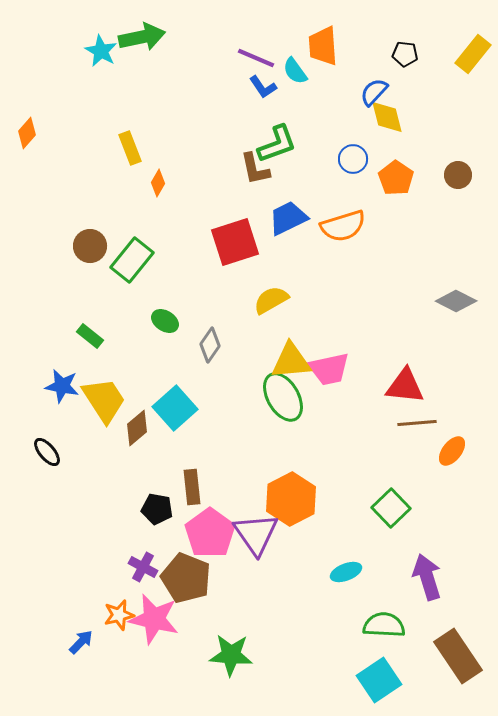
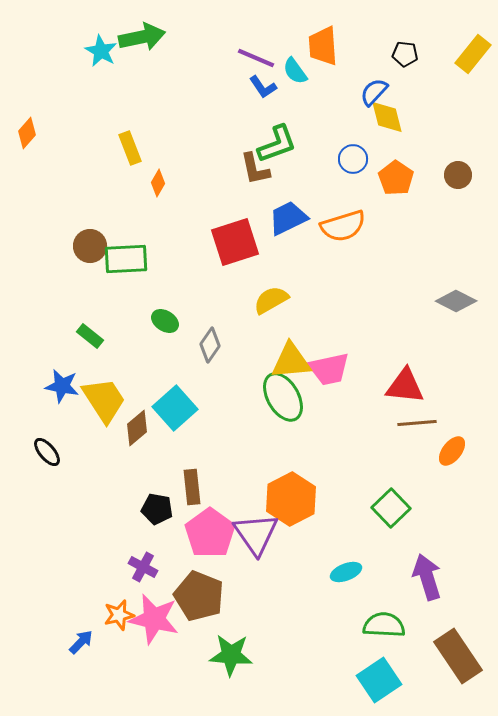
green rectangle at (132, 260): moved 6 px left, 1 px up; rotated 48 degrees clockwise
brown pentagon at (186, 578): moved 13 px right, 18 px down
